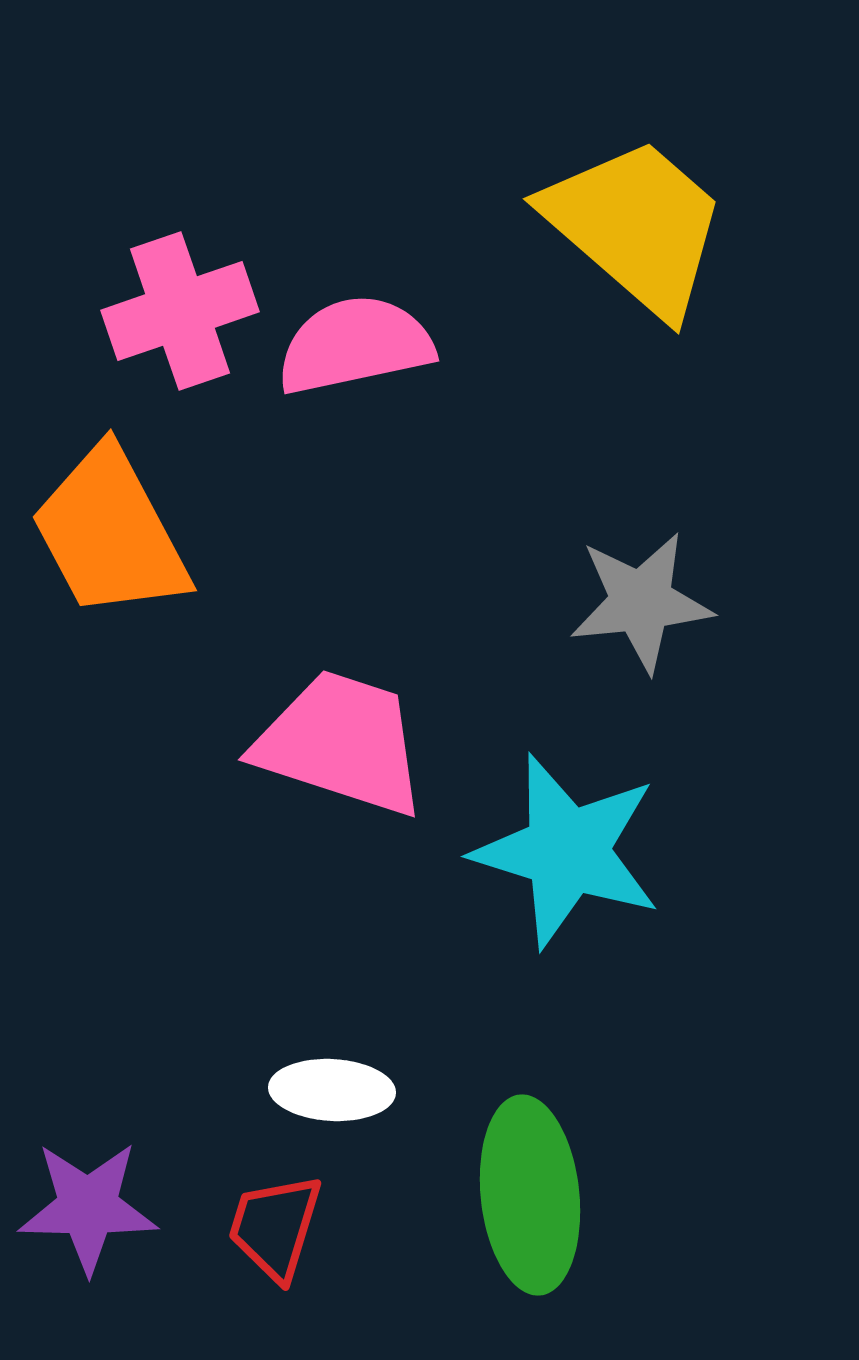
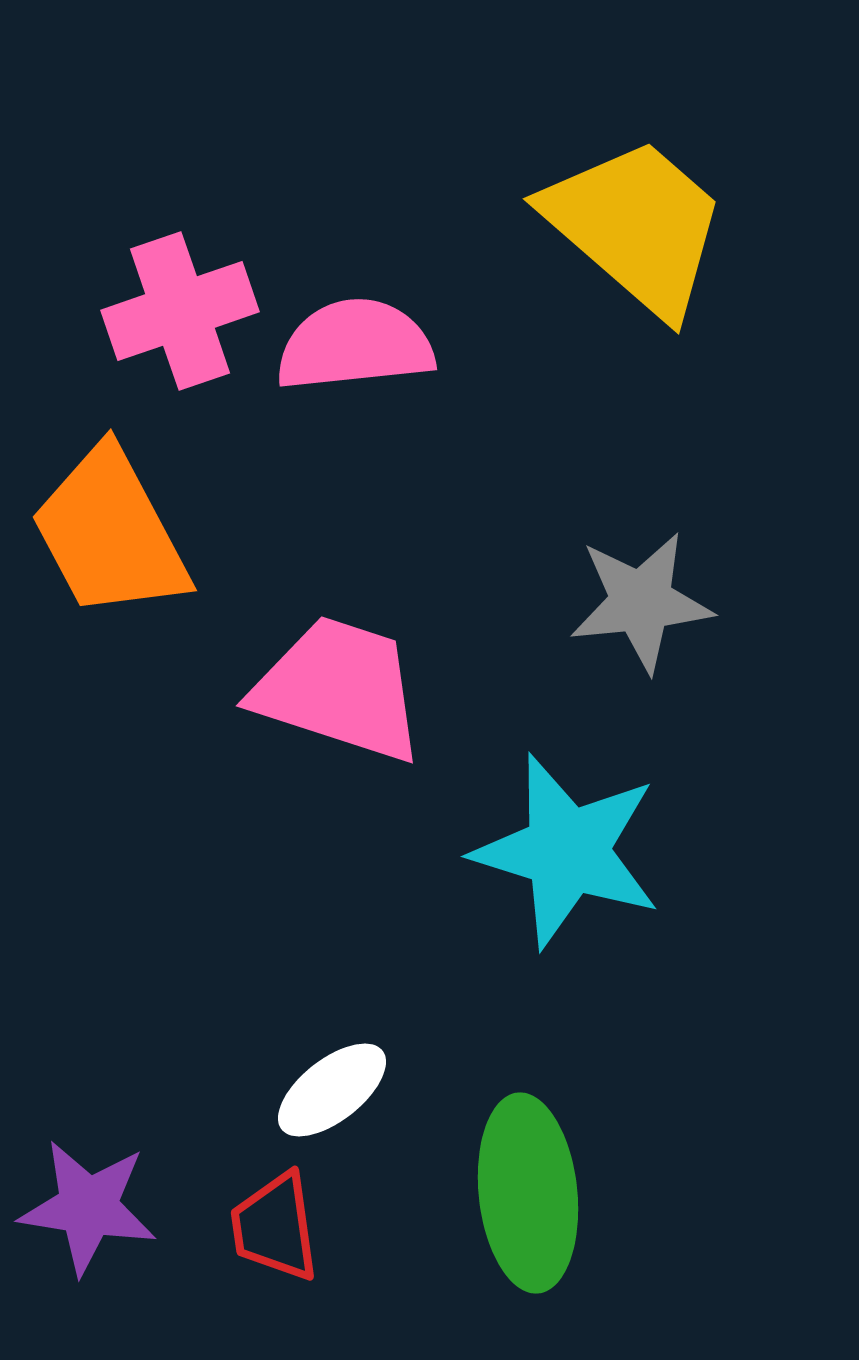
pink semicircle: rotated 6 degrees clockwise
pink trapezoid: moved 2 px left, 54 px up
white ellipse: rotated 41 degrees counterclockwise
green ellipse: moved 2 px left, 2 px up
purple star: rotated 8 degrees clockwise
red trapezoid: rotated 25 degrees counterclockwise
